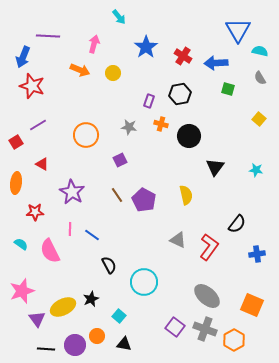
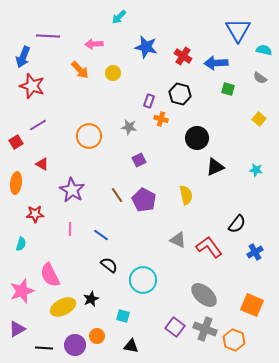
cyan arrow at (119, 17): rotated 84 degrees clockwise
pink arrow at (94, 44): rotated 108 degrees counterclockwise
blue star at (146, 47): rotated 25 degrees counterclockwise
cyan semicircle at (260, 51): moved 4 px right, 1 px up
orange arrow at (80, 70): rotated 24 degrees clockwise
gray semicircle at (260, 78): rotated 24 degrees counterclockwise
black hexagon at (180, 94): rotated 25 degrees clockwise
orange cross at (161, 124): moved 5 px up
orange circle at (86, 135): moved 3 px right, 1 px down
black circle at (189, 136): moved 8 px right, 2 px down
purple square at (120, 160): moved 19 px right
black triangle at (215, 167): rotated 30 degrees clockwise
purple star at (72, 192): moved 2 px up
red star at (35, 212): moved 2 px down
blue line at (92, 235): moved 9 px right
cyan semicircle at (21, 244): rotated 72 degrees clockwise
red L-shape at (209, 247): rotated 72 degrees counterclockwise
pink semicircle at (50, 251): moved 24 px down
blue cross at (257, 254): moved 2 px left, 2 px up; rotated 21 degrees counterclockwise
black semicircle at (109, 265): rotated 24 degrees counterclockwise
cyan circle at (144, 282): moved 1 px left, 2 px up
gray ellipse at (207, 296): moved 3 px left, 1 px up
cyan square at (119, 316): moved 4 px right; rotated 24 degrees counterclockwise
purple triangle at (37, 319): moved 20 px left, 10 px down; rotated 36 degrees clockwise
orange hexagon at (234, 340): rotated 10 degrees counterclockwise
black triangle at (124, 344): moved 7 px right, 2 px down
black line at (46, 349): moved 2 px left, 1 px up
